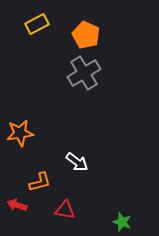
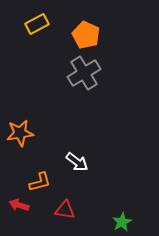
red arrow: moved 2 px right
green star: rotated 24 degrees clockwise
